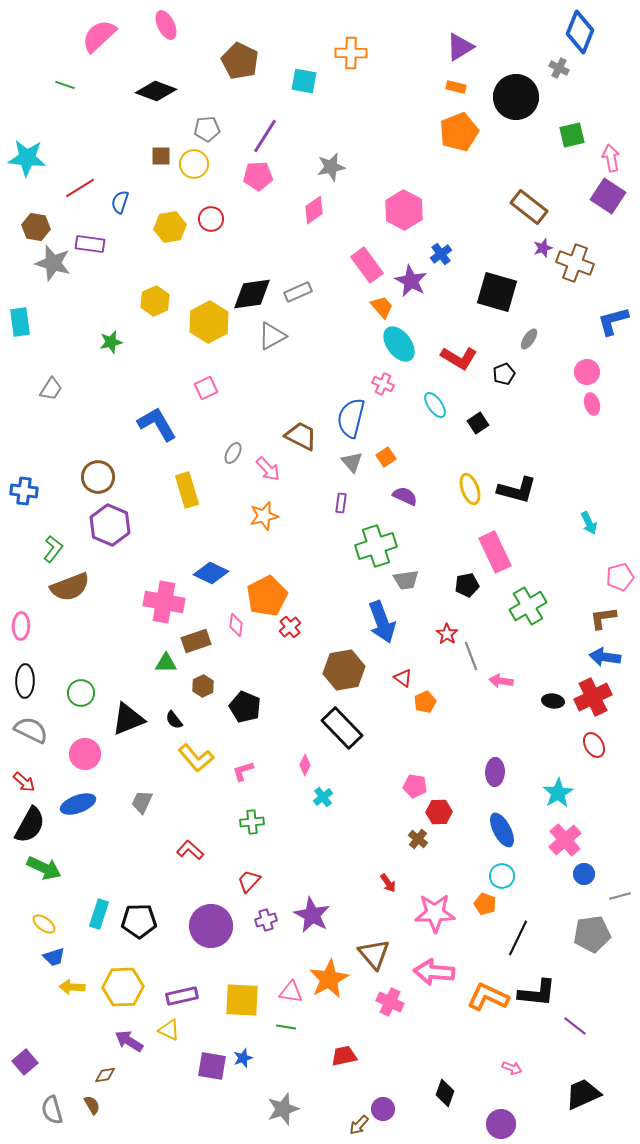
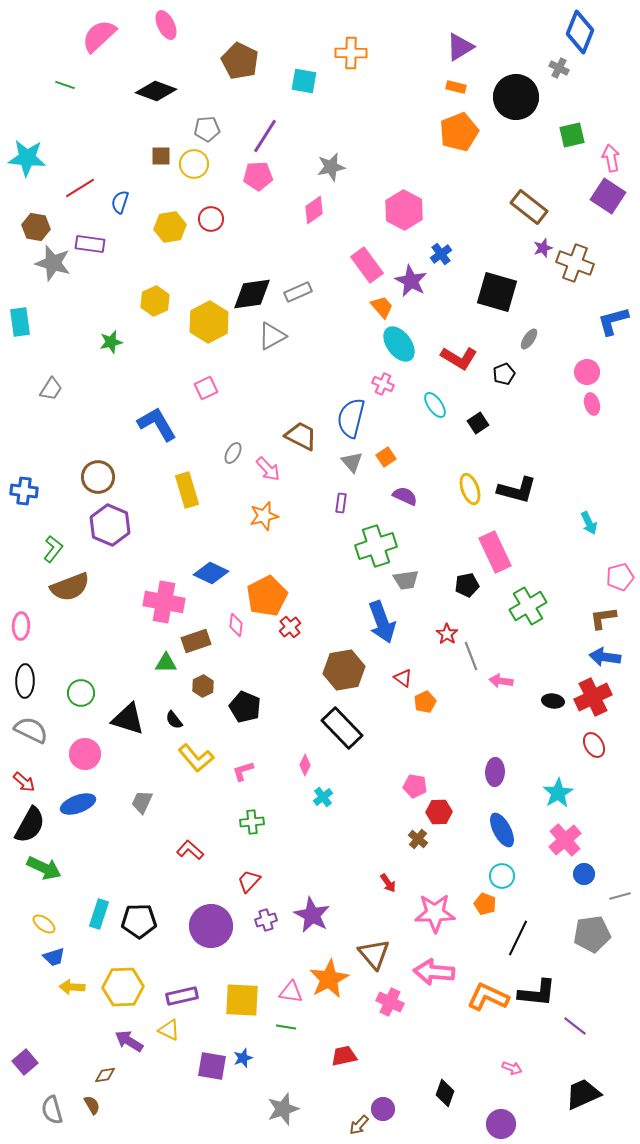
black triangle at (128, 719): rotated 39 degrees clockwise
